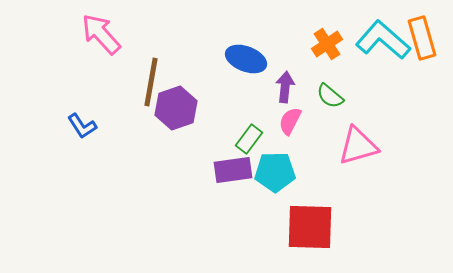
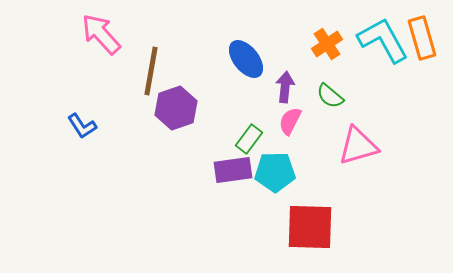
cyan L-shape: rotated 20 degrees clockwise
blue ellipse: rotated 30 degrees clockwise
brown line: moved 11 px up
